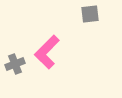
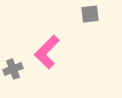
gray cross: moved 2 px left, 5 px down
